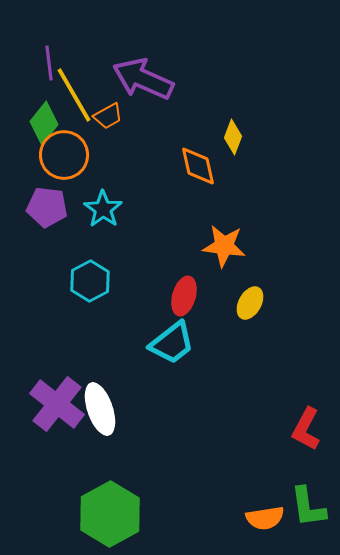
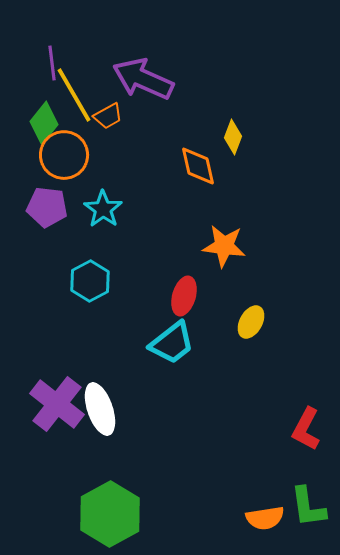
purple line: moved 3 px right
yellow ellipse: moved 1 px right, 19 px down
